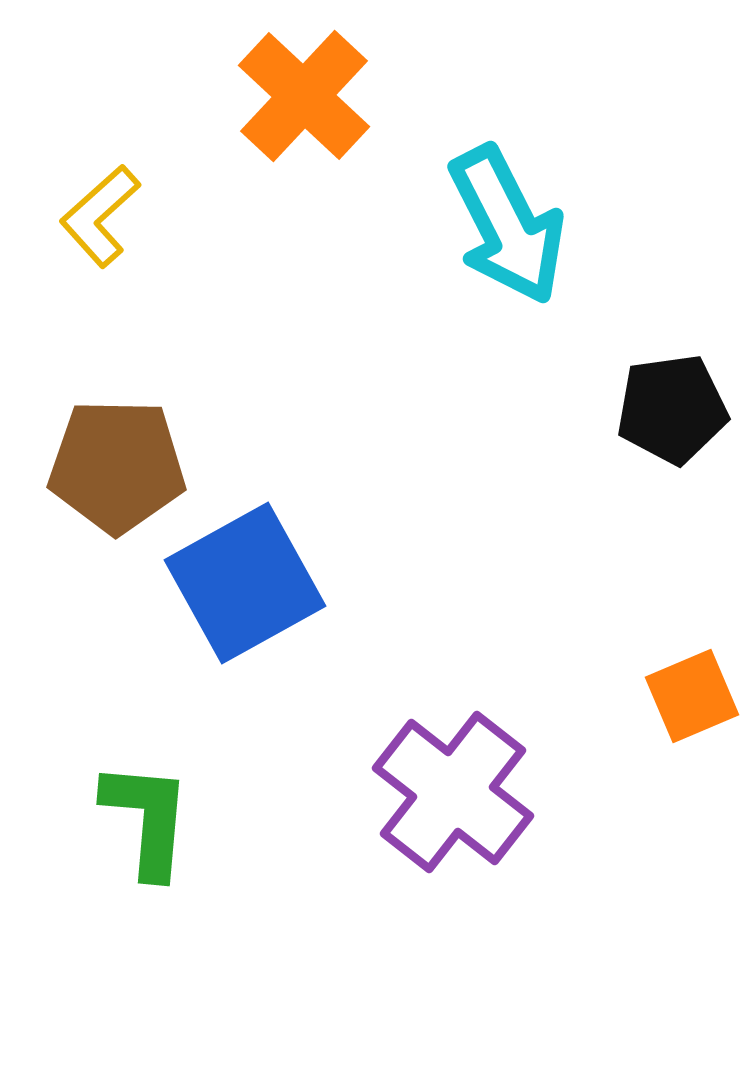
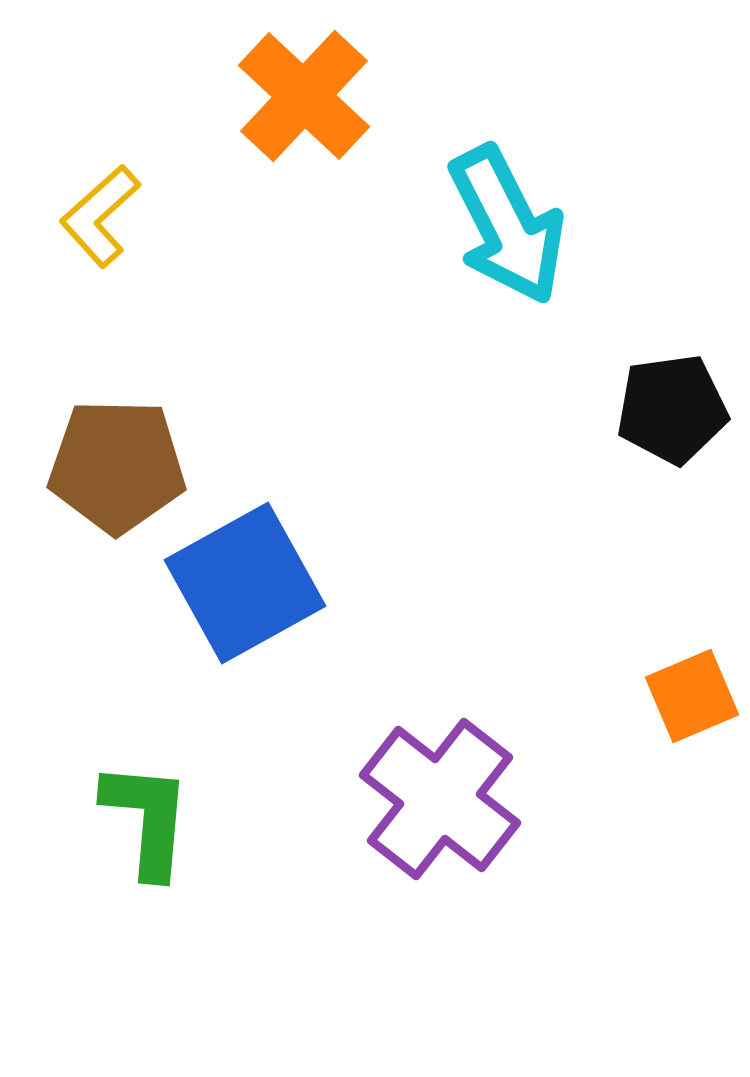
purple cross: moved 13 px left, 7 px down
